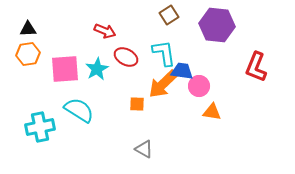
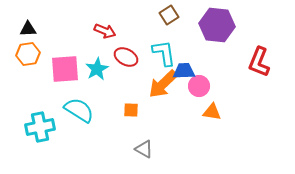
red L-shape: moved 3 px right, 5 px up
blue trapezoid: moved 2 px right; rotated 10 degrees counterclockwise
orange square: moved 6 px left, 6 px down
